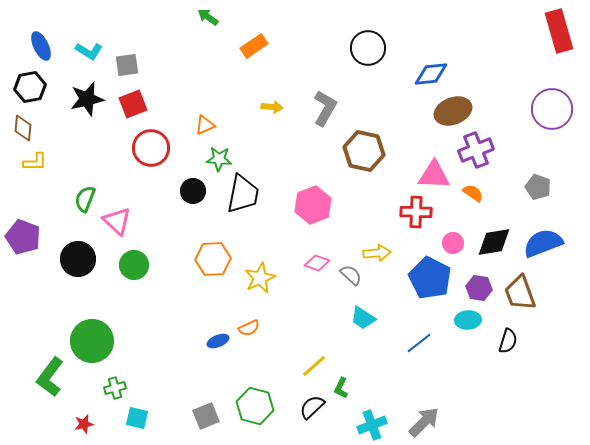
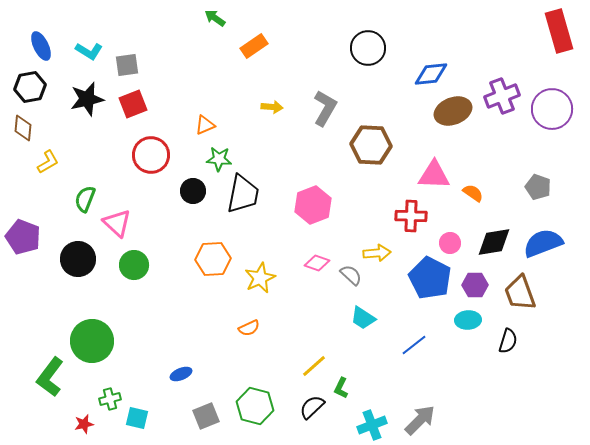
green arrow at (208, 17): moved 7 px right, 1 px down
red circle at (151, 148): moved 7 px down
purple cross at (476, 150): moved 26 px right, 54 px up
brown hexagon at (364, 151): moved 7 px right, 6 px up; rotated 9 degrees counterclockwise
yellow L-shape at (35, 162): moved 13 px right; rotated 30 degrees counterclockwise
red cross at (416, 212): moved 5 px left, 4 px down
pink triangle at (117, 221): moved 2 px down
pink circle at (453, 243): moved 3 px left
purple hexagon at (479, 288): moved 4 px left, 3 px up; rotated 10 degrees counterclockwise
blue ellipse at (218, 341): moved 37 px left, 33 px down
blue line at (419, 343): moved 5 px left, 2 px down
green cross at (115, 388): moved 5 px left, 11 px down
gray arrow at (424, 422): moved 4 px left, 2 px up
